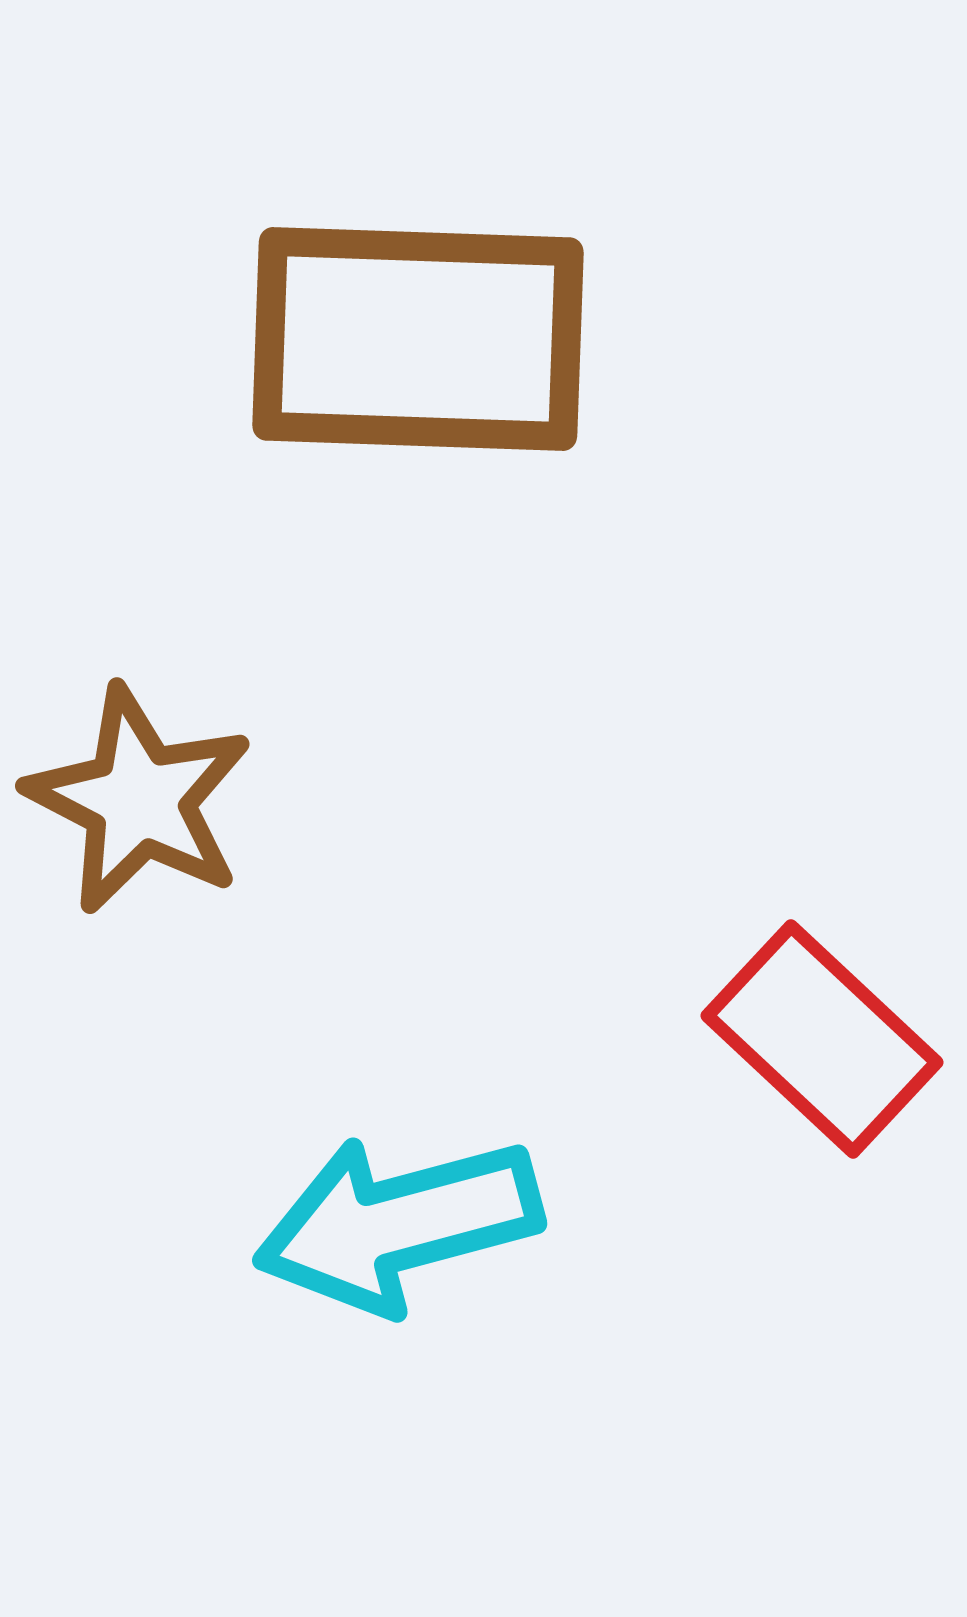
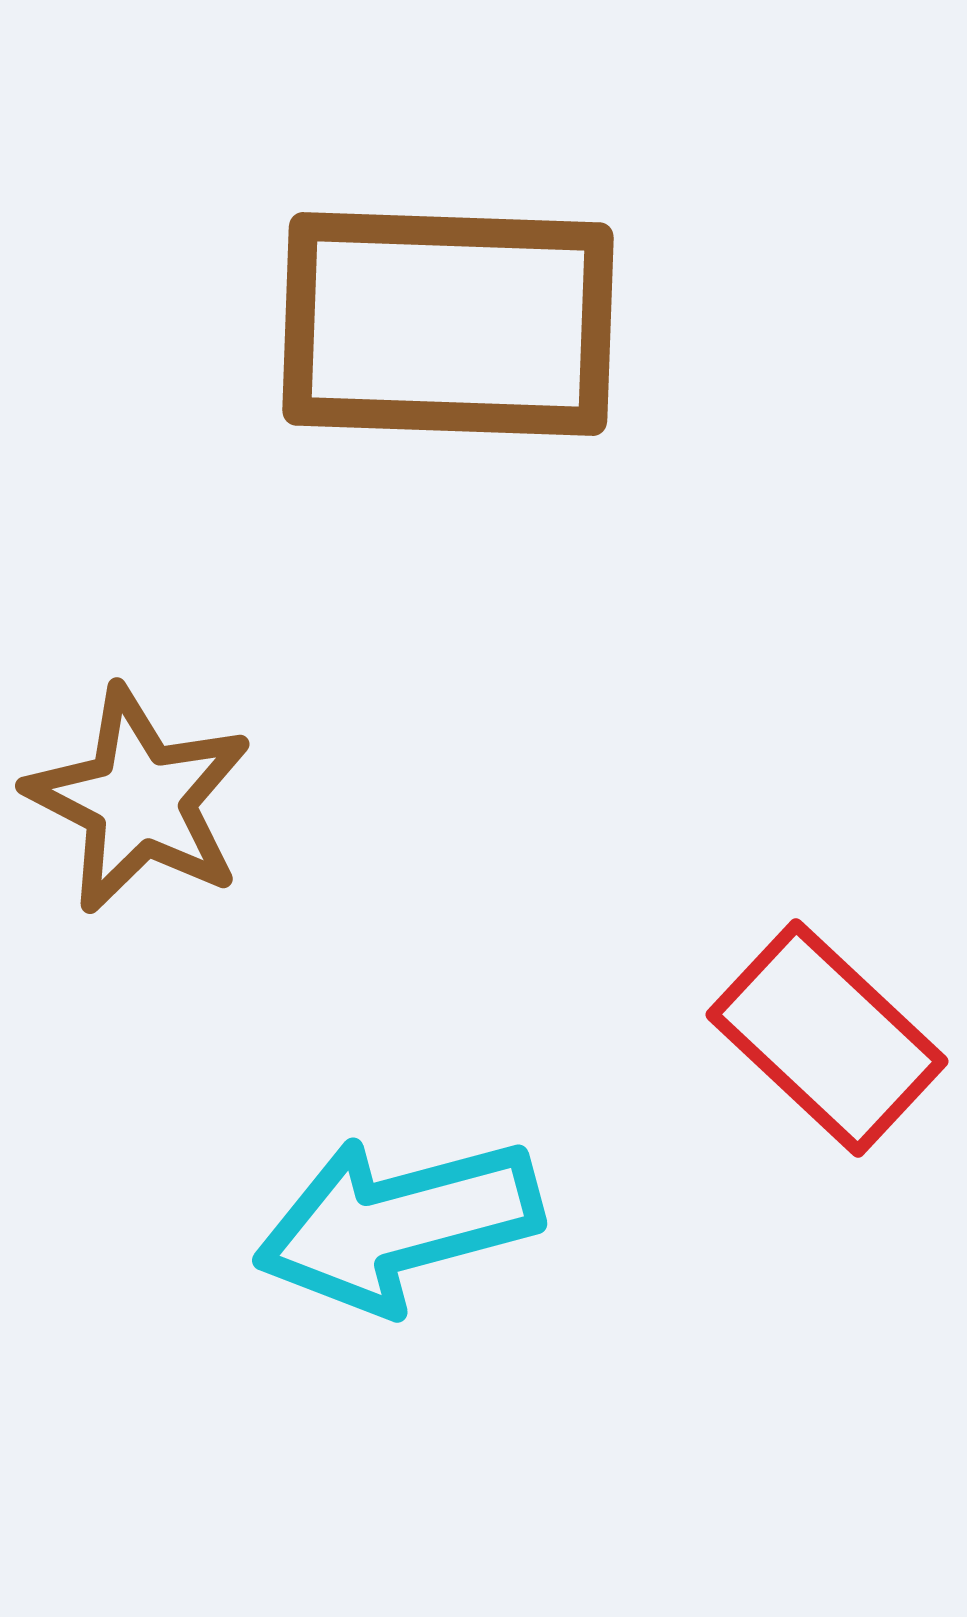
brown rectangle: moved 30 px right, 15 px up
red rectangle: moved 5 px right, 1 px up
